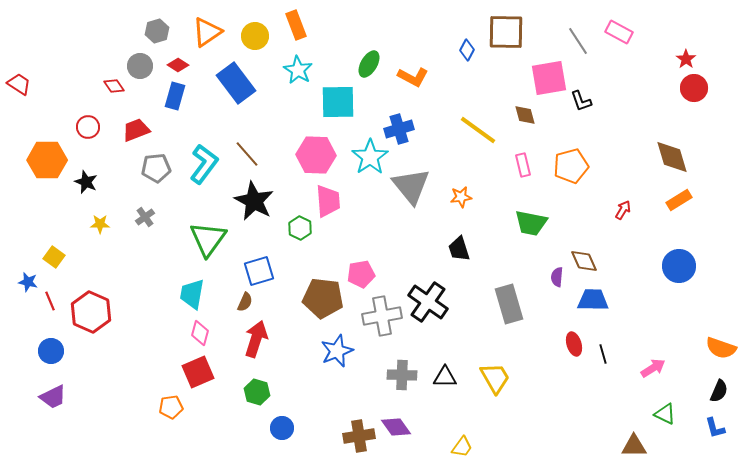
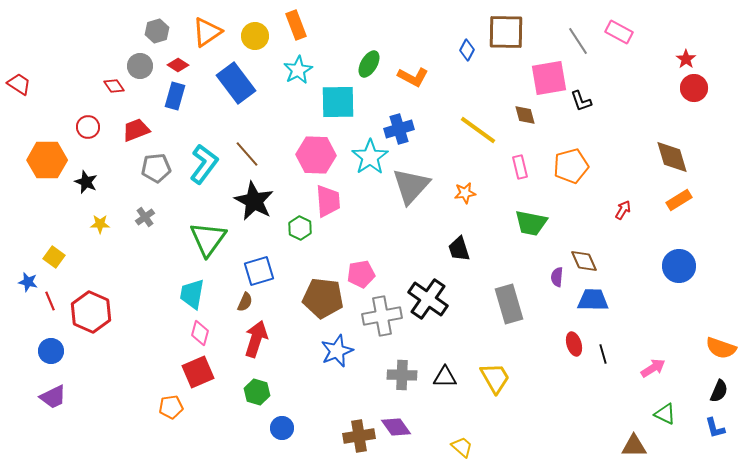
cyan star at (298, 70): rotated 12 degrees clockwise
pink rectangle at (523, 165): moved 3 px left, 2 px down
gray triangle at (411, 186): rotated 21 degrees clockwise
orange star at (461, 197): moved 4 px right, 4 px up
black cross at (428, 302): moved 3 px up
yellow trapezoid at (462, 447): rotated 85 degrees counterclockwise
